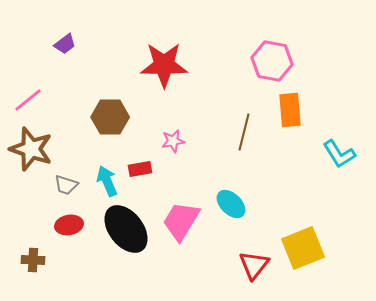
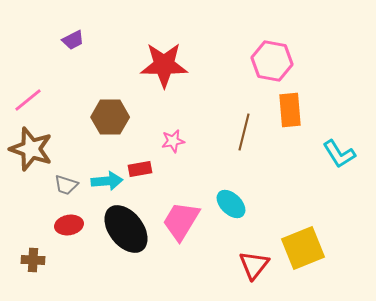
purple trapezoid: moved 8 px right, 4 px up; rotated 10 degrees clockwise
cyan arrow: rotated 108 degrees clockwise
